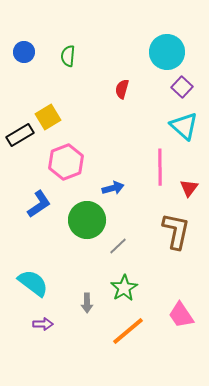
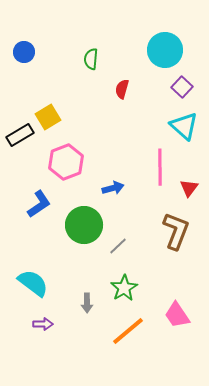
cyan circle: moved 2 px left, 2 px up
green semicircle: moved 23 px right, 3 px down
green circle: moved 3 px left, 5 px down
brown L-shape: rotated 9 degrees clockwise
pink trapezoid: moved 4 px left
